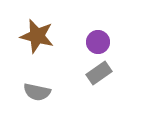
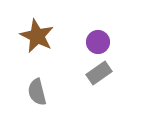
brown star: rotated 12 degrees clockwise
gray semicircle: rotated 64 degrees clockwise
